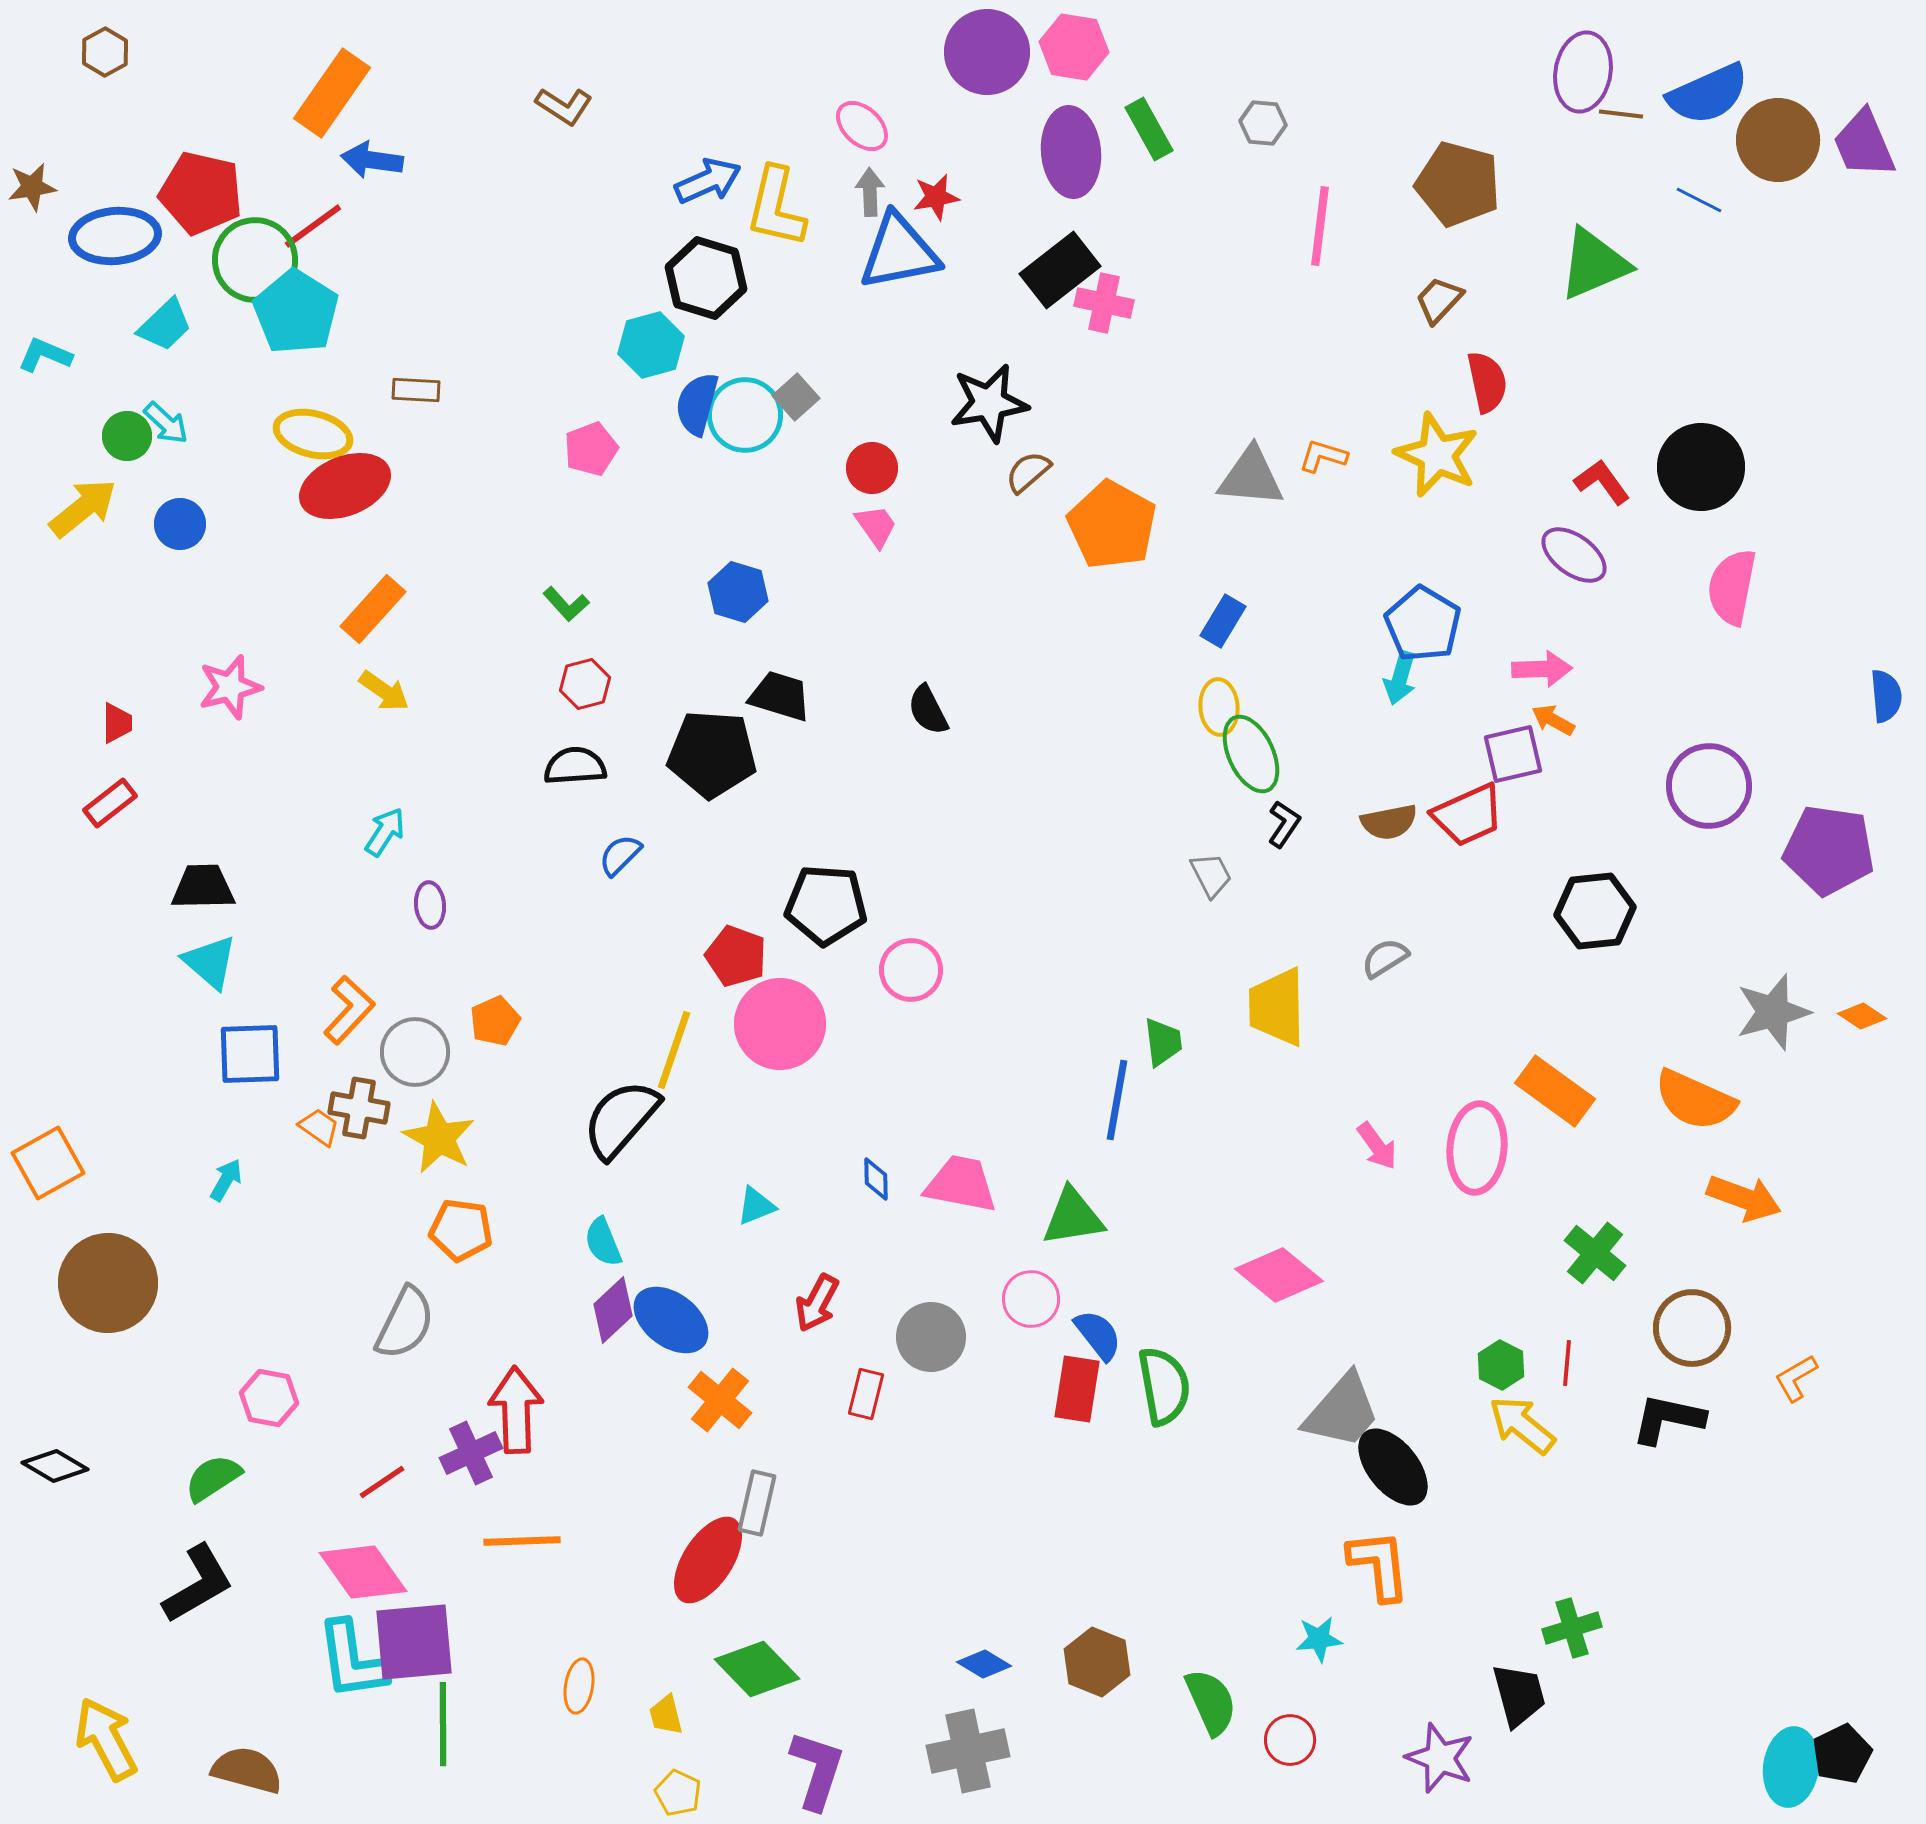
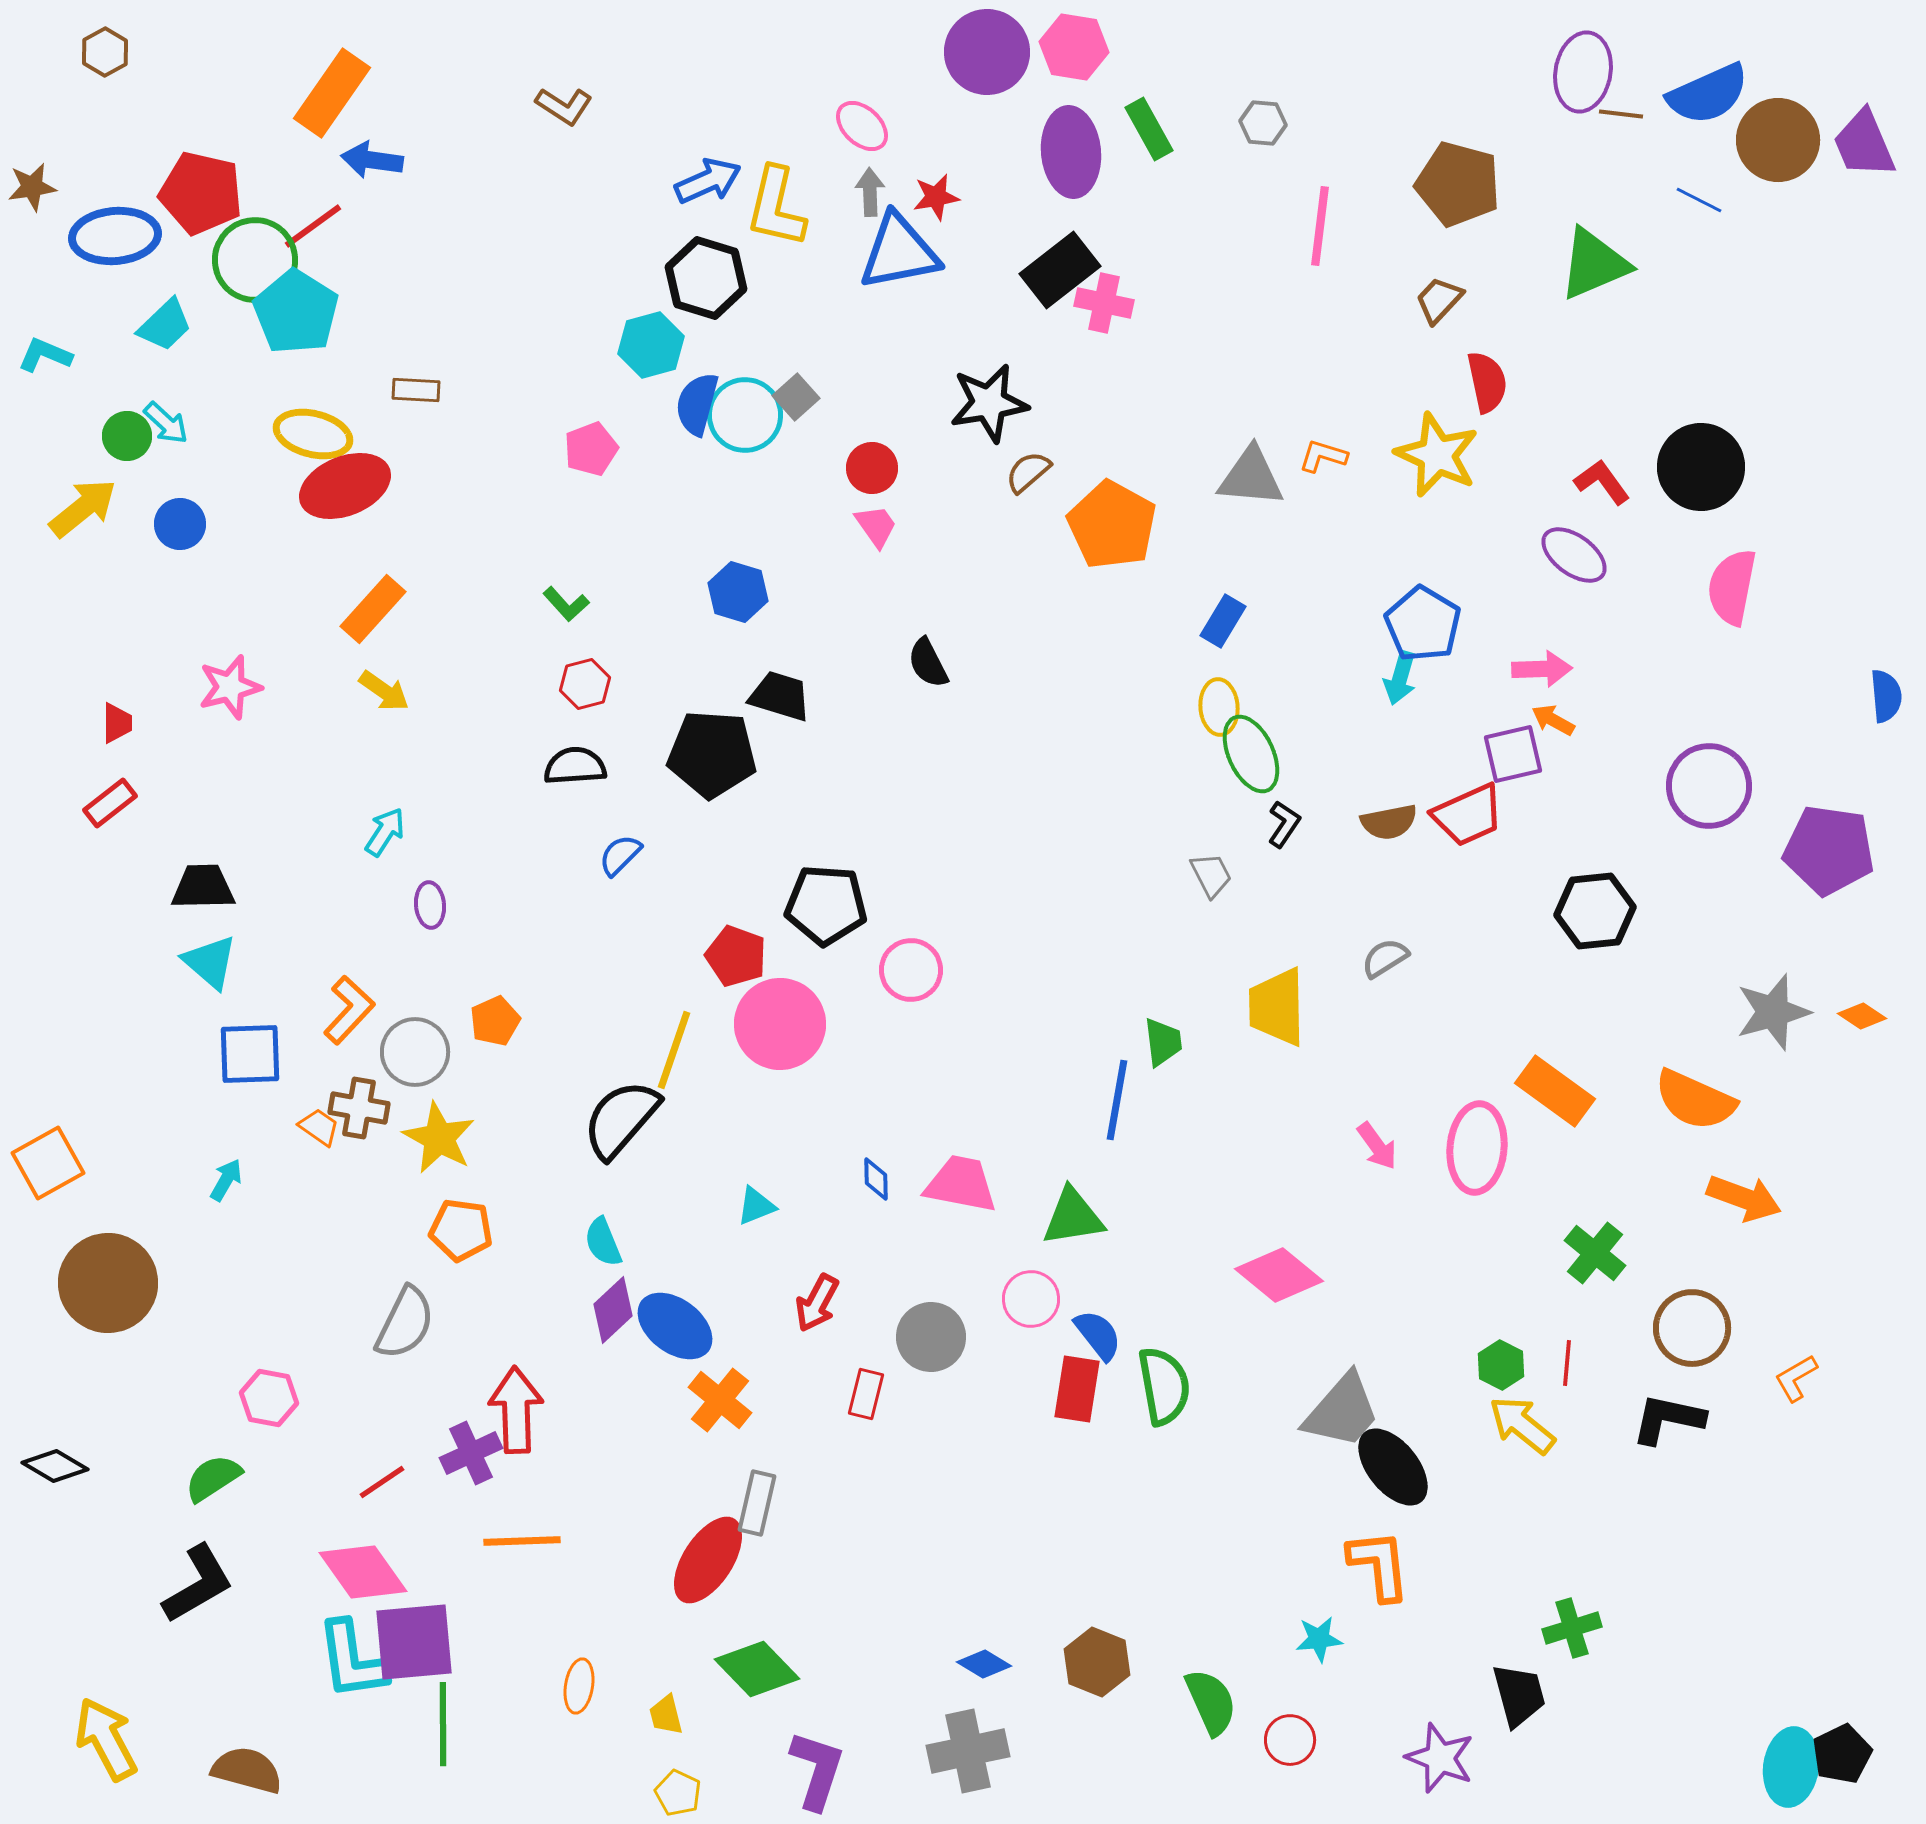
black semicircle at (928, 710): moved 47 px up
blue ellipse at (671, 1320): moved 4 px right, 6 px down
